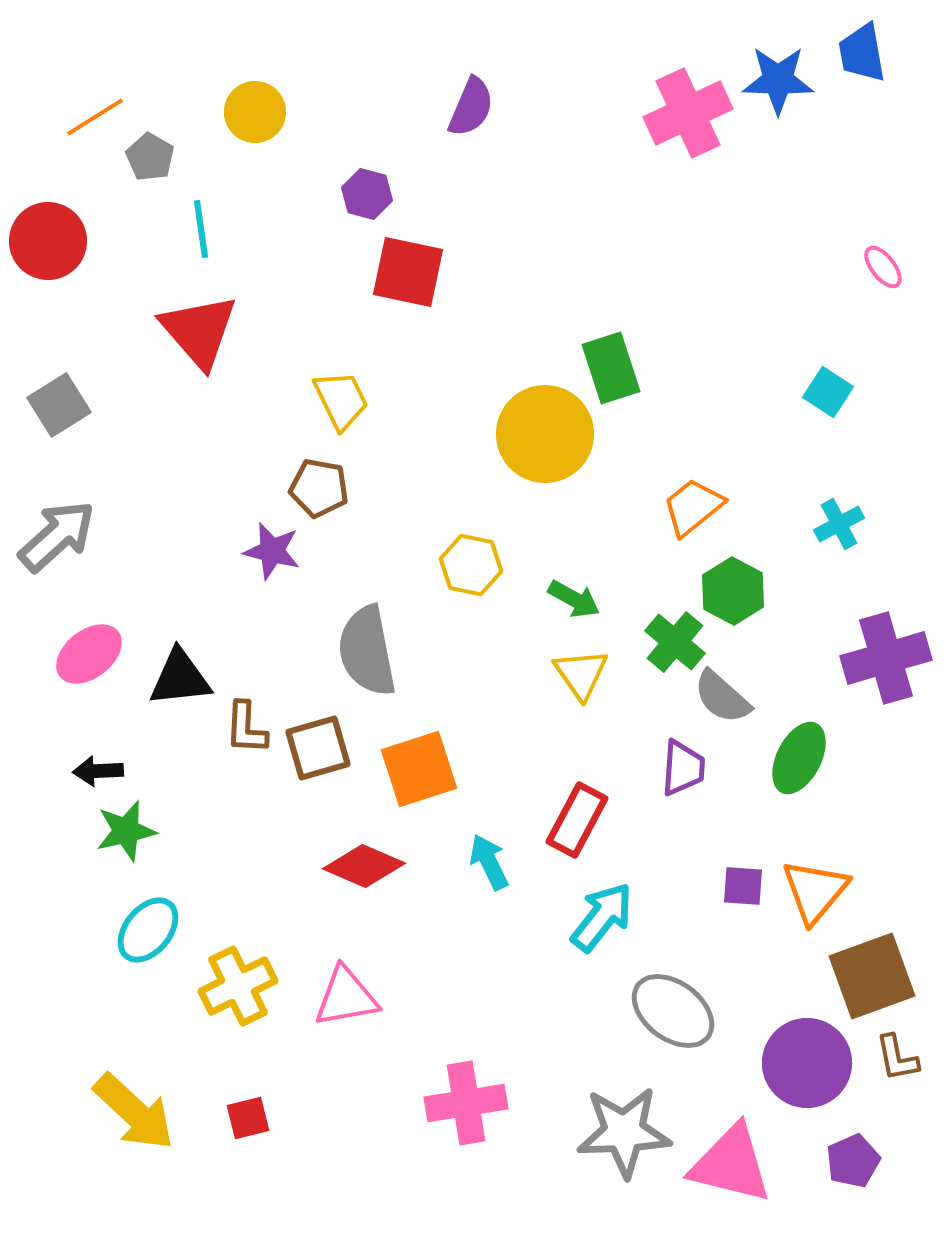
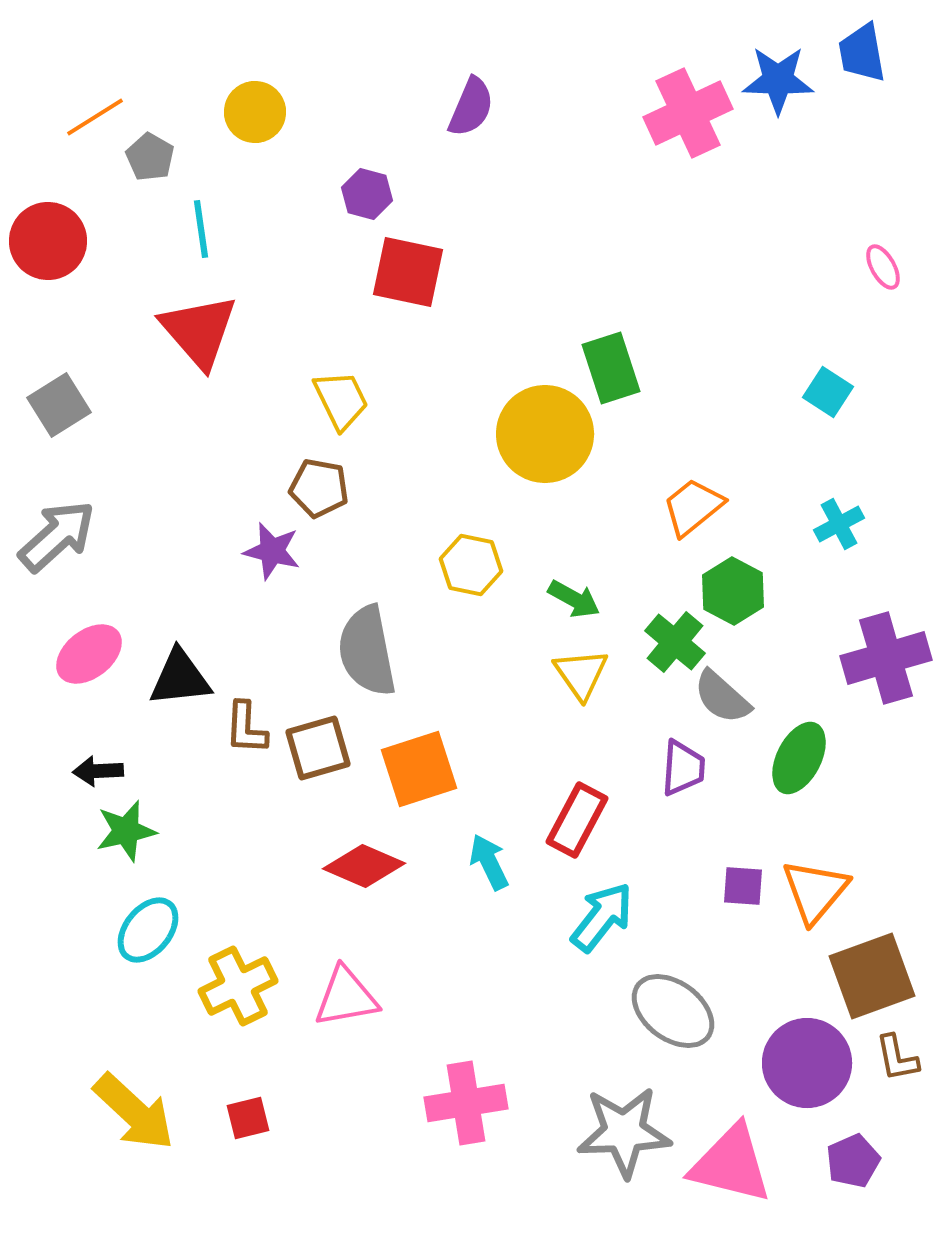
pink ellipse at (883, 267): rotated 9 degrees clockwise
